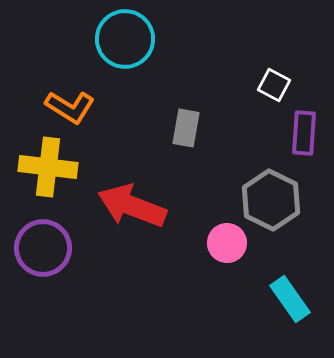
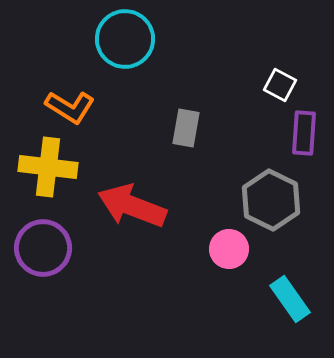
white square: moved 6 px right
pink circle: moved 2 px right, 6 px down
